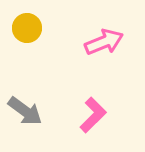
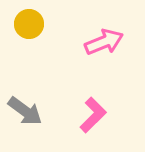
yellow circle: moved 2 px right, 4 px up
